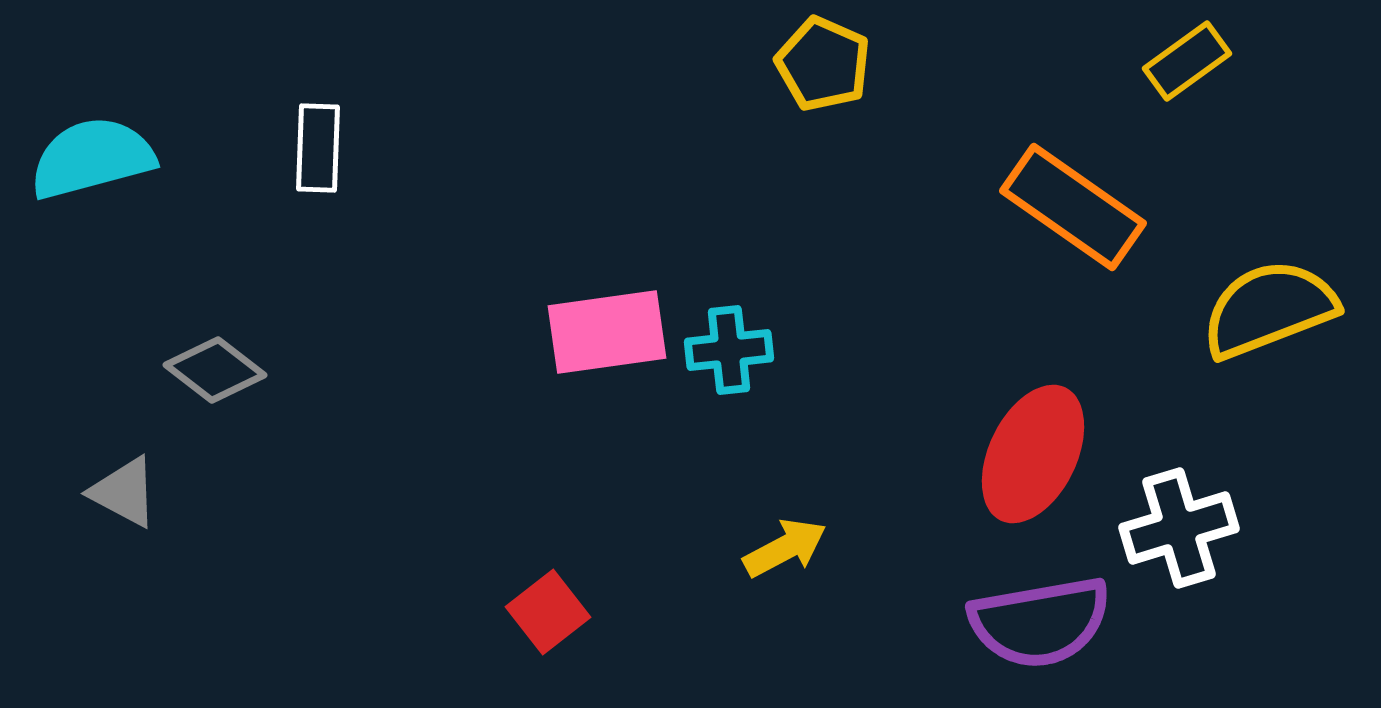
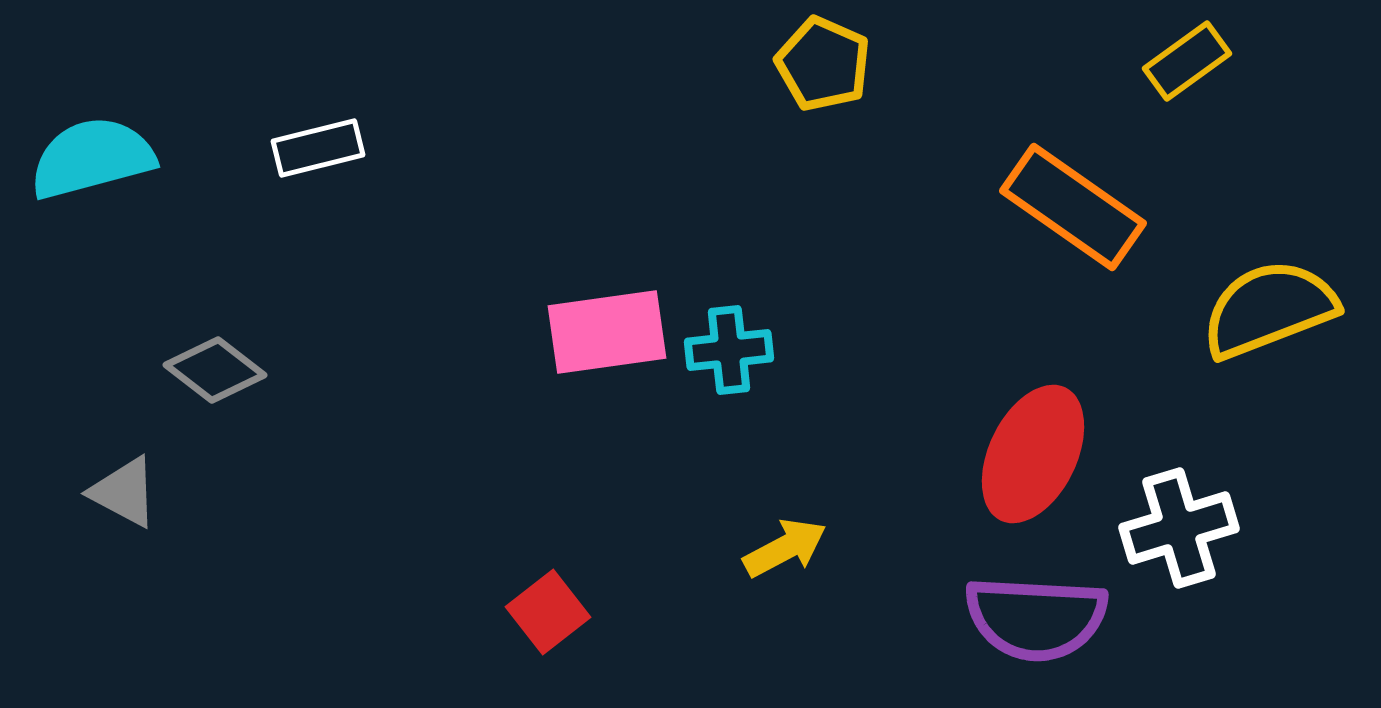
white rectangle: rotated 74 degrees clockwise
purple semicircle: moved 4 px left, 4 px up; rotated 13 degrees clockwise
